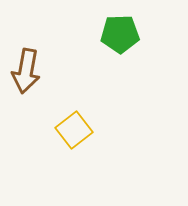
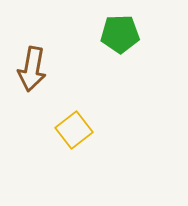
brown arrow: moved 6 px right, 2 px up
